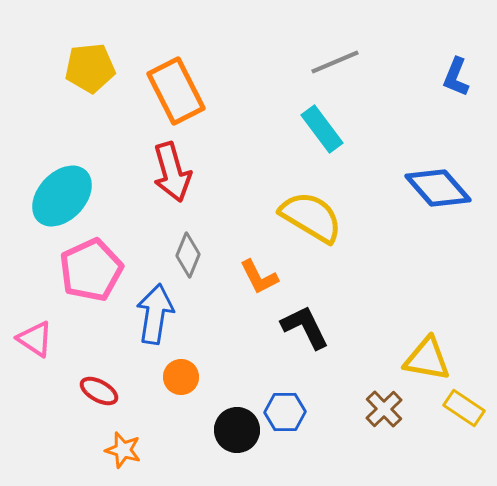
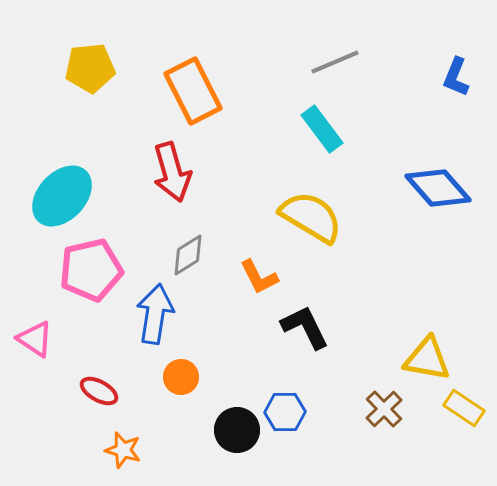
orange rectangle: moved 17 px right
gray diamond: rotated 36 degrees clockwise
pink pentagon: rotated 12 degrees clockwise
